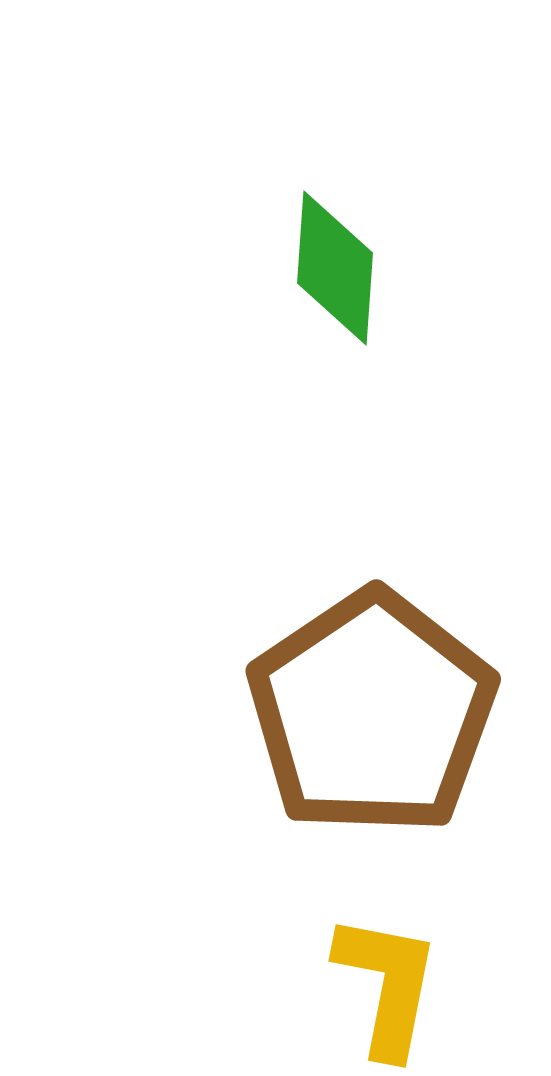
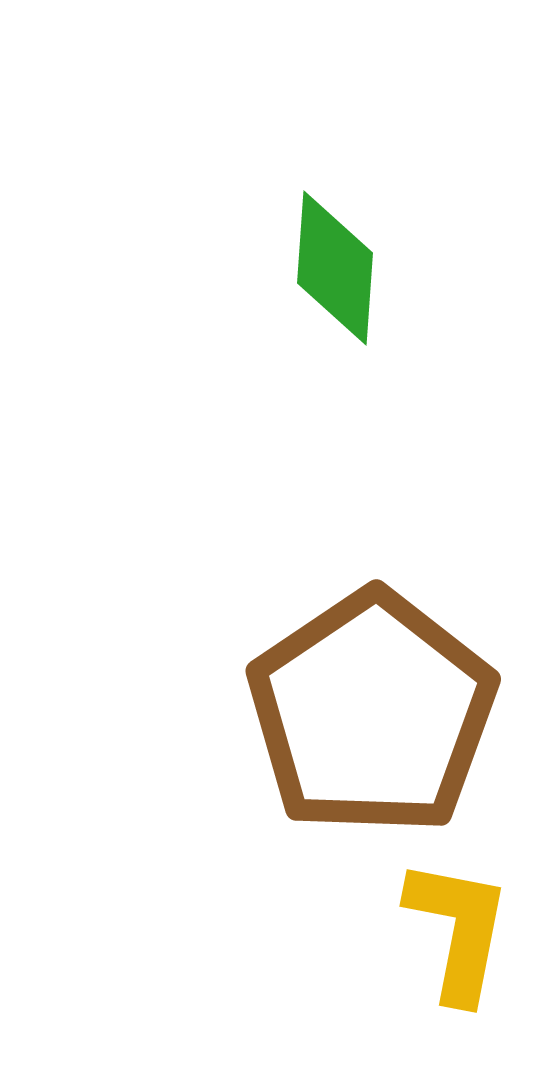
yellow L-shape: moved 71 px right, 55 px up
